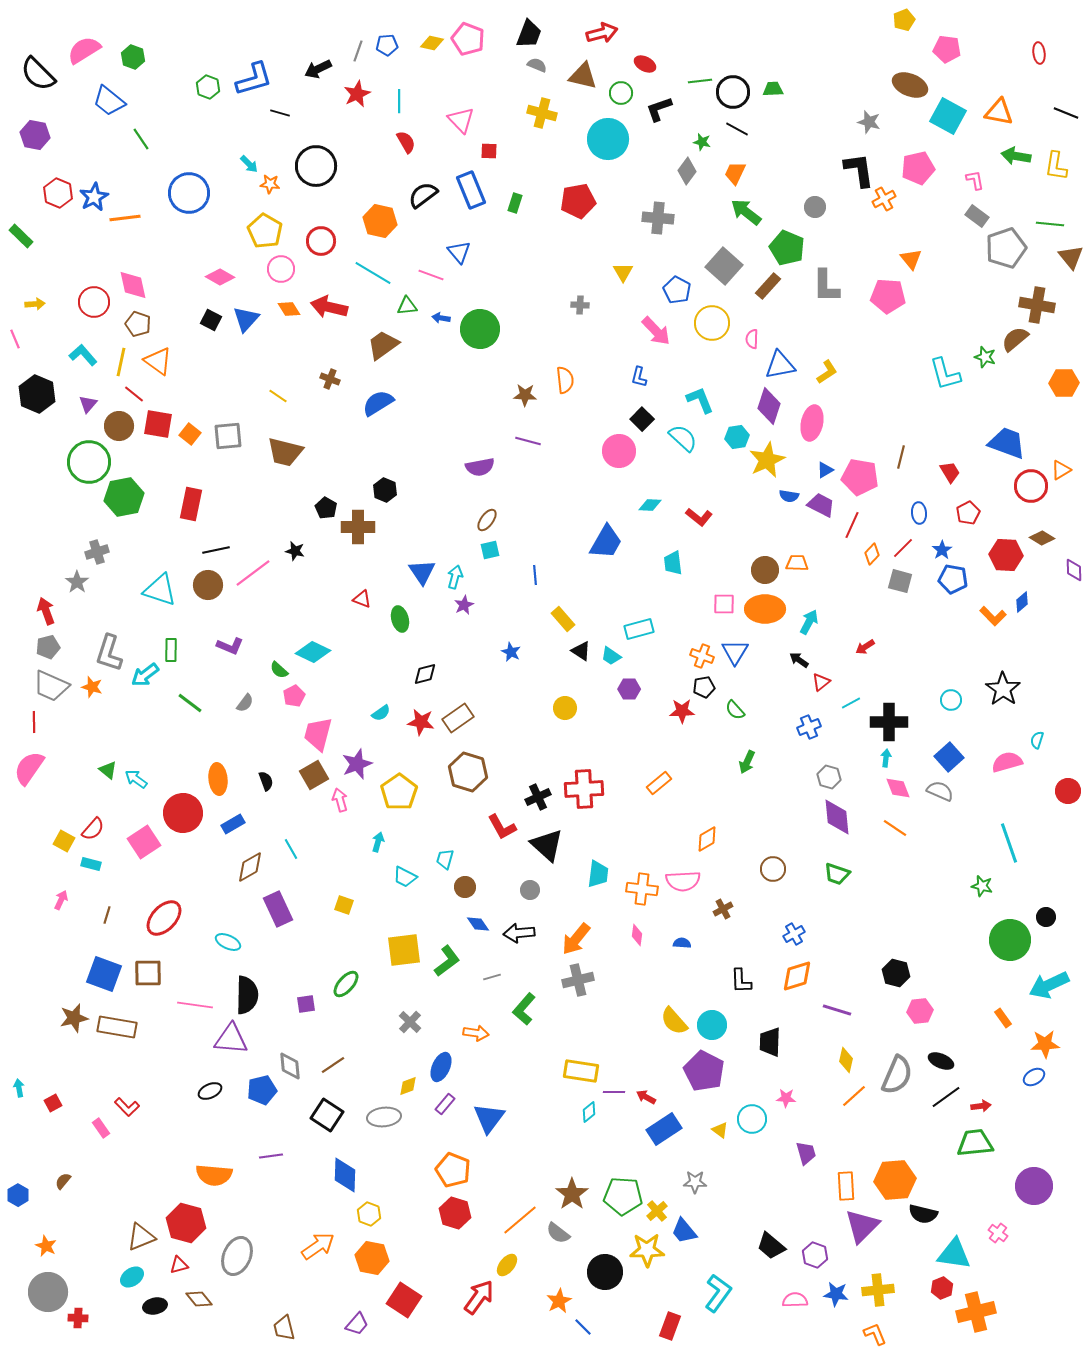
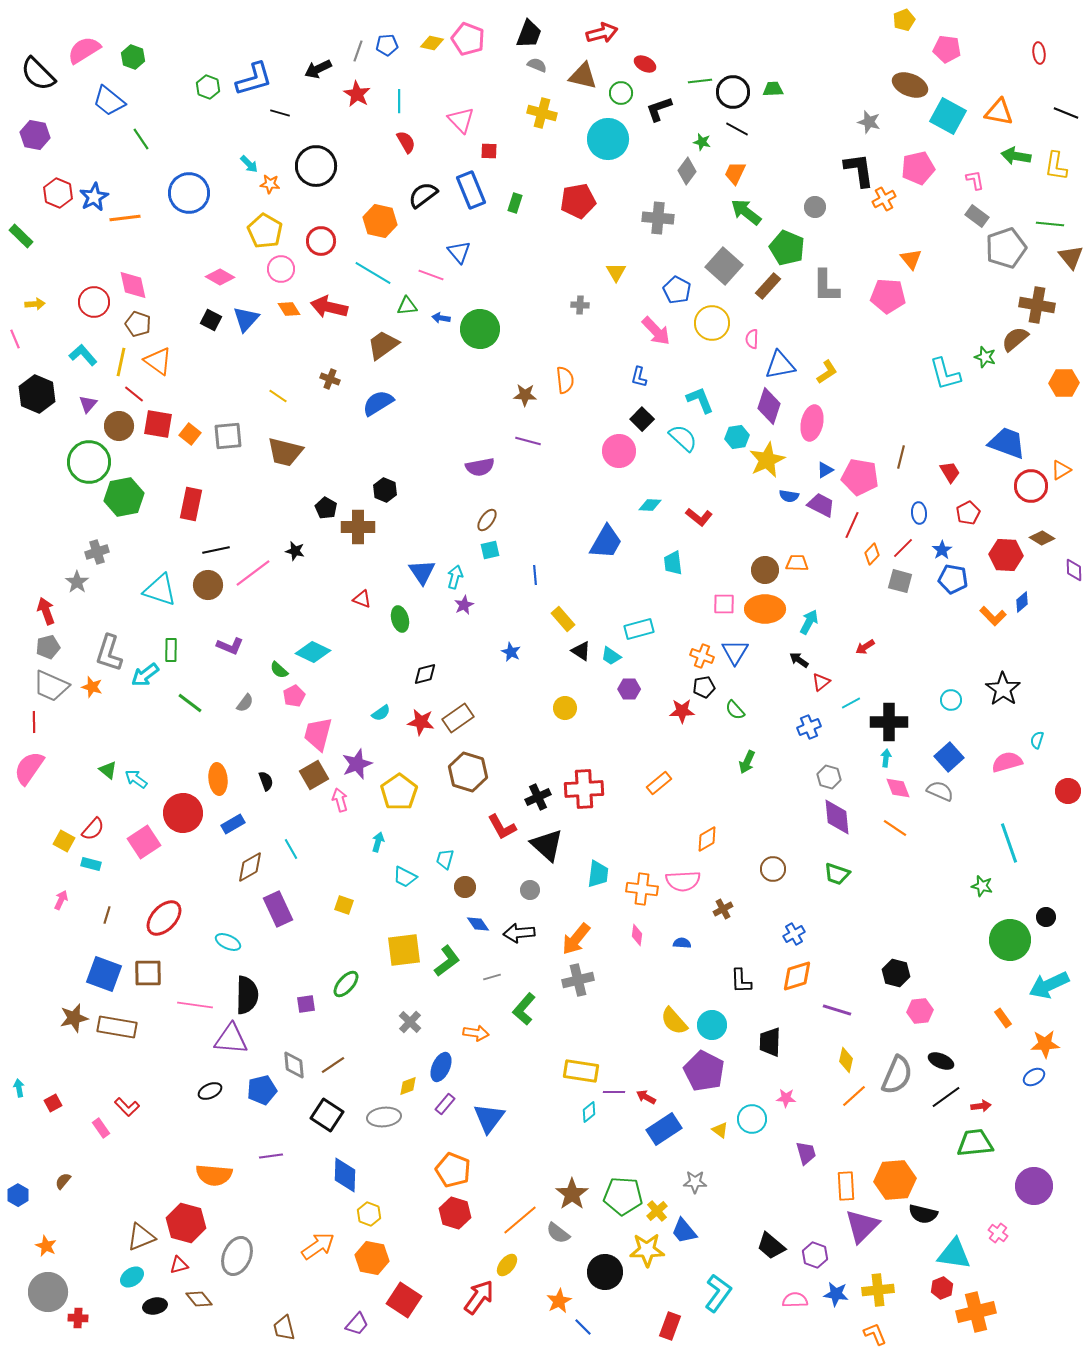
red star at (357, 94): rotated 16 degrees counterclockwise
yellow triangle at (623, 272): moved 7 px left
gray diamond at (290, 1066): moved 4 px right, 1 px up
